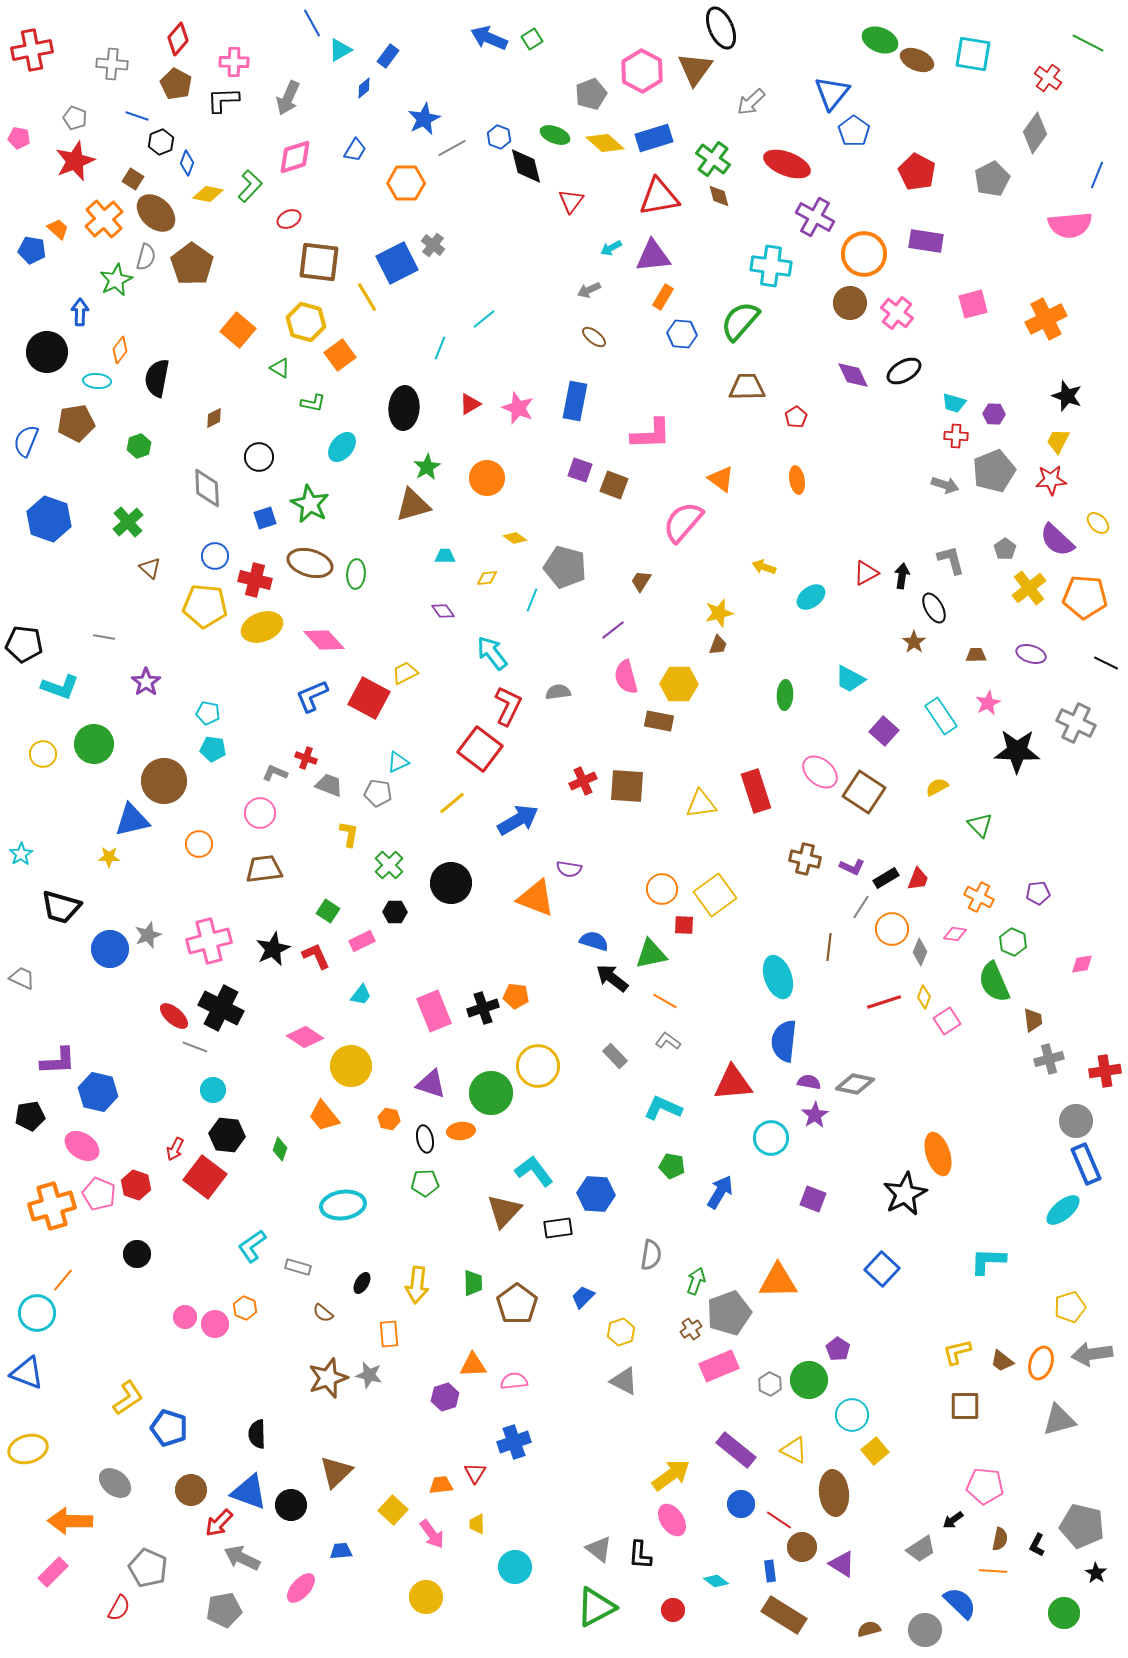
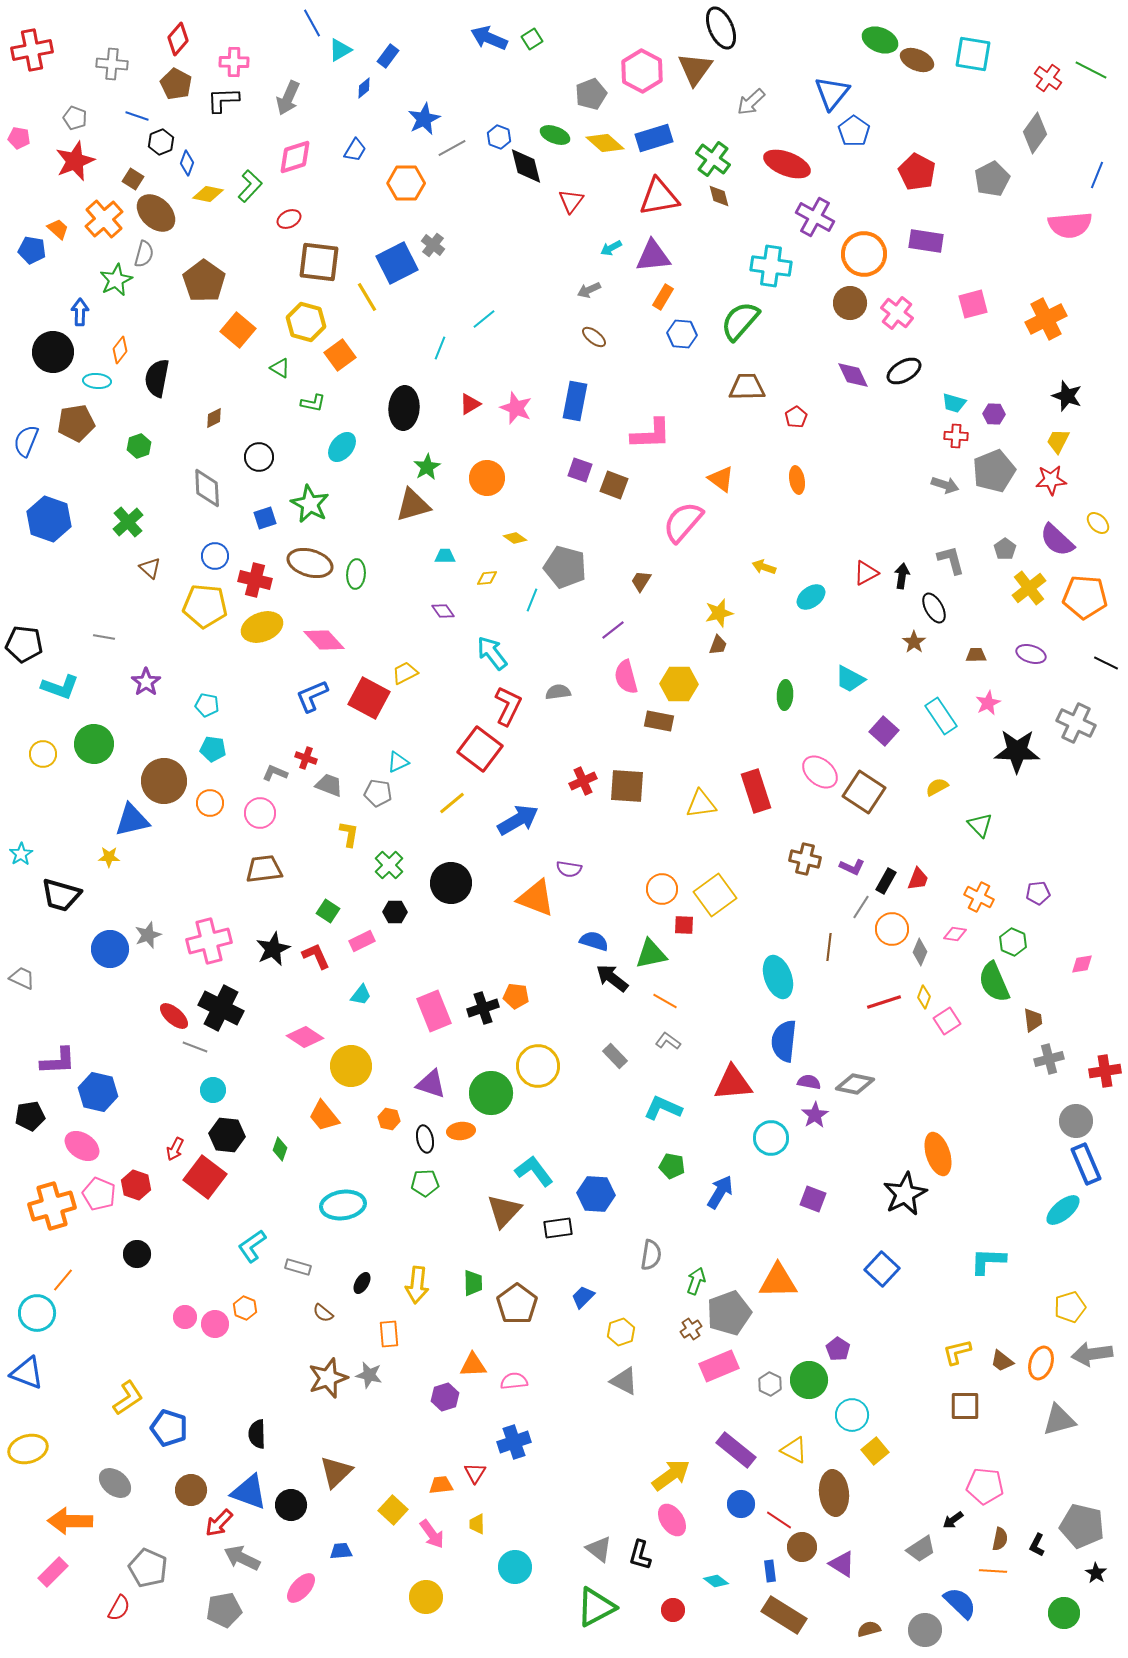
green line at (1088, 43): moved 3 px right, 27 px down
gray semicircle at (146, 257): moved 2 px left, 3 px up
brown pentagon at (192, 264): moved 12 px right, 17 px down
black circle at (47, 352): moved 6 px right
pink star at (518, 408): moved 2 px left
cyan pentagon at (208, 713): moved 1 px left, 8 px up
orange circle at (199, 844): moved 11 px right, 41 px up
black rectangle at (886, 878): moved 3 px down; rotated 30 degrees counterclockwise
black trapezoid at (61, 907): moved 12 px up
black L-shape at (640, 1555): rotated 12 degrees clockwise
